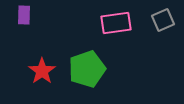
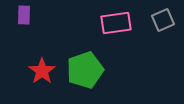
green pentagon: moved 2 px left, 1 px down
